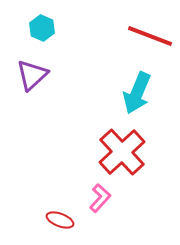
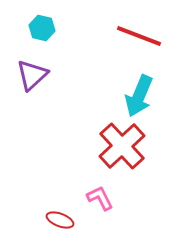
cyan hexagon: rotated 10 degrees counterclockwise
red line: moved 11 px left
cyan arrow: moved 2 px right, 3 px down
red cross: moved 6 px up
pink L-shape: rotated 68 degrees counterclockwise
